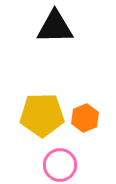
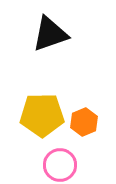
black triangle: moved 5 px left, 7 px down; rotated 18 degrees counterclockwise
orange hexagon: moved 1 px left, 4 px down
